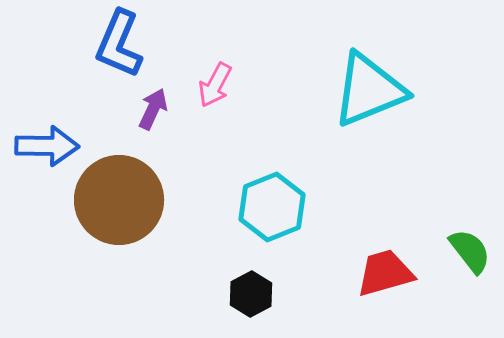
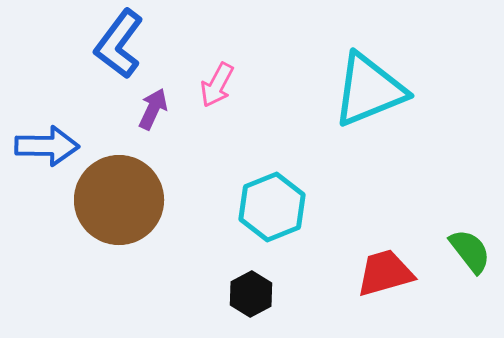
blue L-shape: rotated 14 degrees clockwise
pink arrow: moved 2 px right
